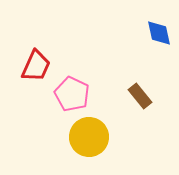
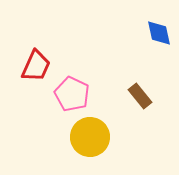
yellow circle: moved 1 px right
